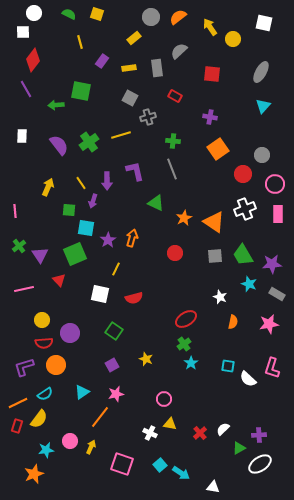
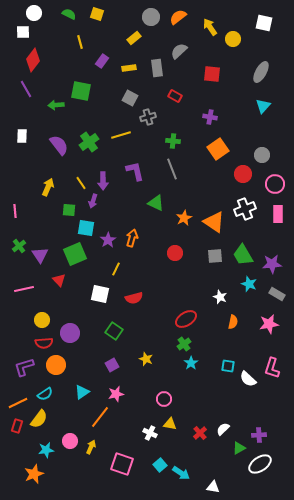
purple arrow at (107, 181): moved 4 px left
